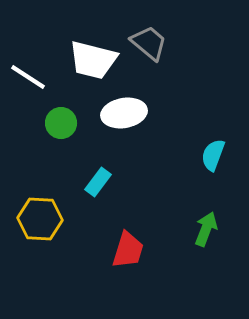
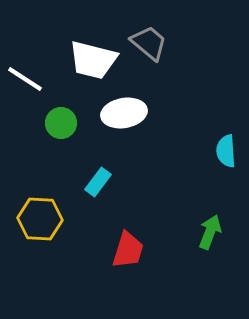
white line: moved 3 px left, 2 px down
cyan semicircle: moved 13 px right, 4 px up; rotated 24 degrees counterclockwise
green arrow: moved 4 px right, 3 px down
